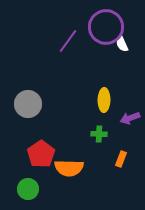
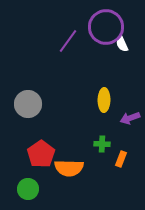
green cross: moved 3 px right, 10 px down
